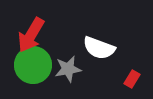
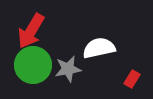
red arrow: moved 4 px up
white semicircle: rotated 148 degrees clockwise
